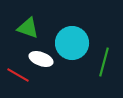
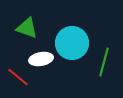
green triangle: moved 1 px left
white ellipse: rotated 30 degrees counterclockwise
red line: moved 2 px down; rotated 10 degrees clockwise
